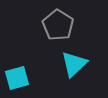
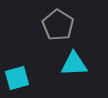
cyan triangle: rotated 40 degrees clockwise
